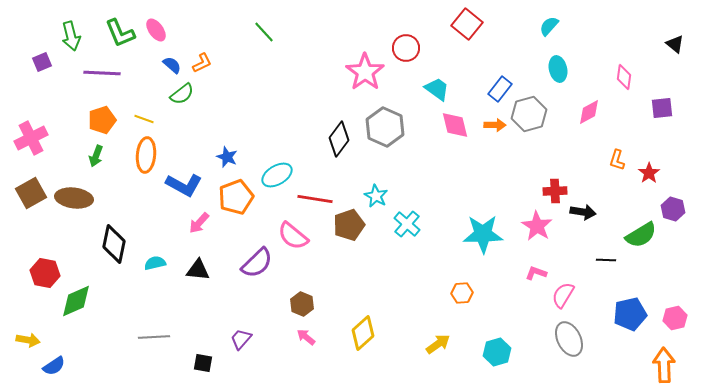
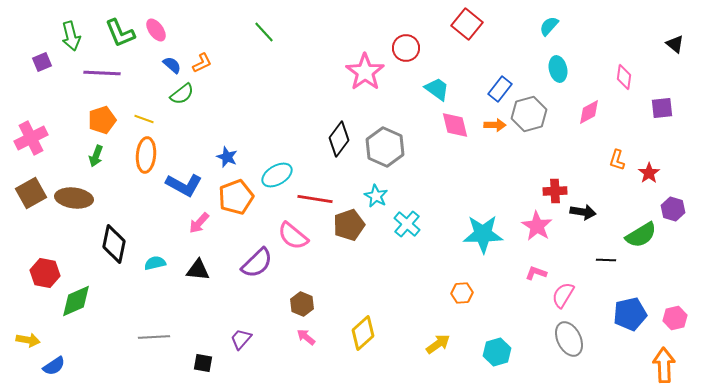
gray hexagon at (385, 127): moved 20 px down
